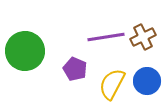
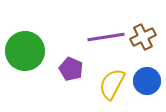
purple pentagon: moved 4 px left
